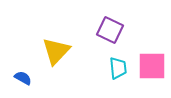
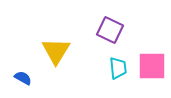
yellow triangle: rotated 12 degrees counterclockwise
